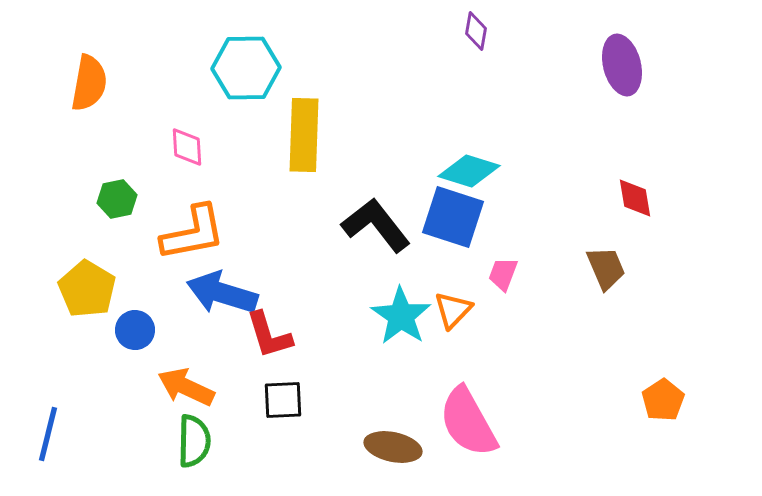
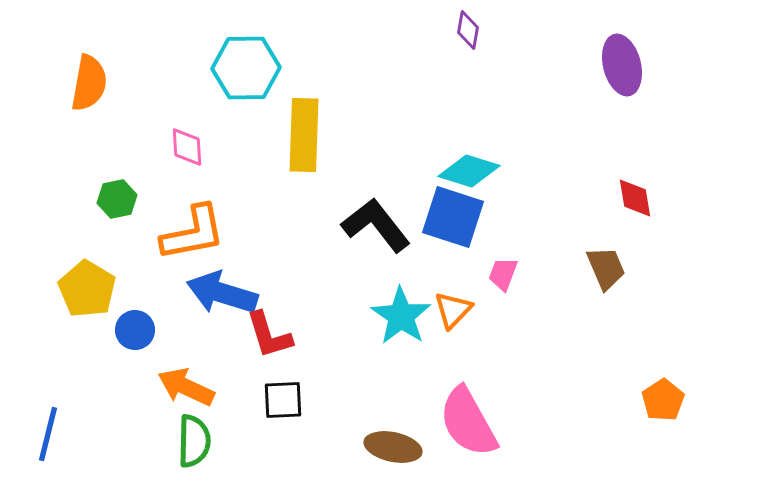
purple diamond: moved 8 px left, 1 px up
